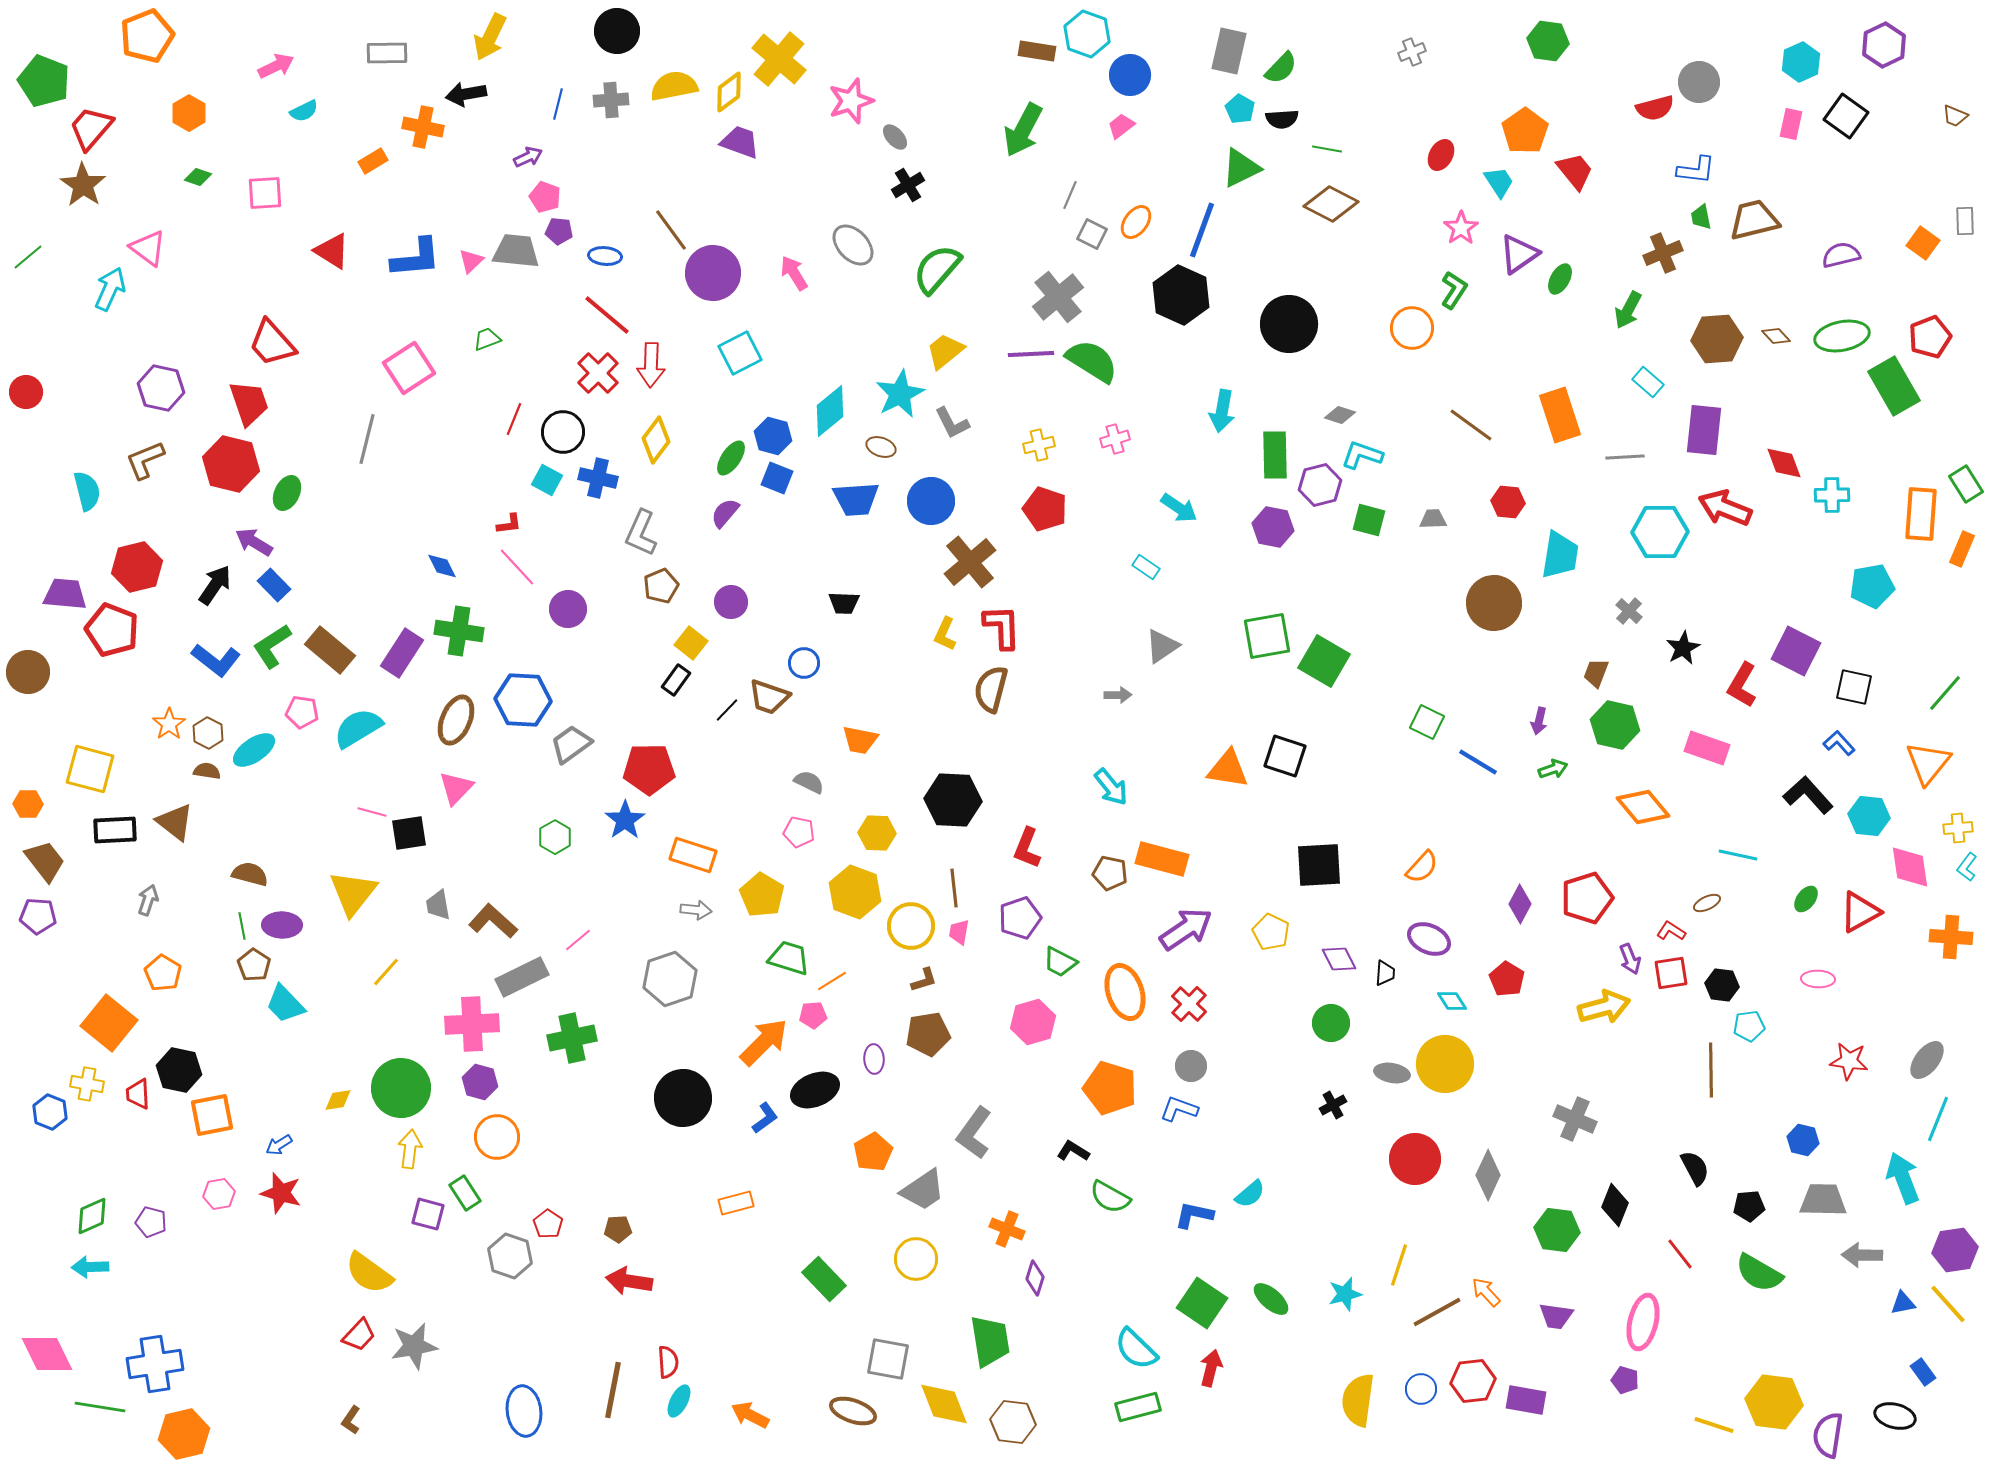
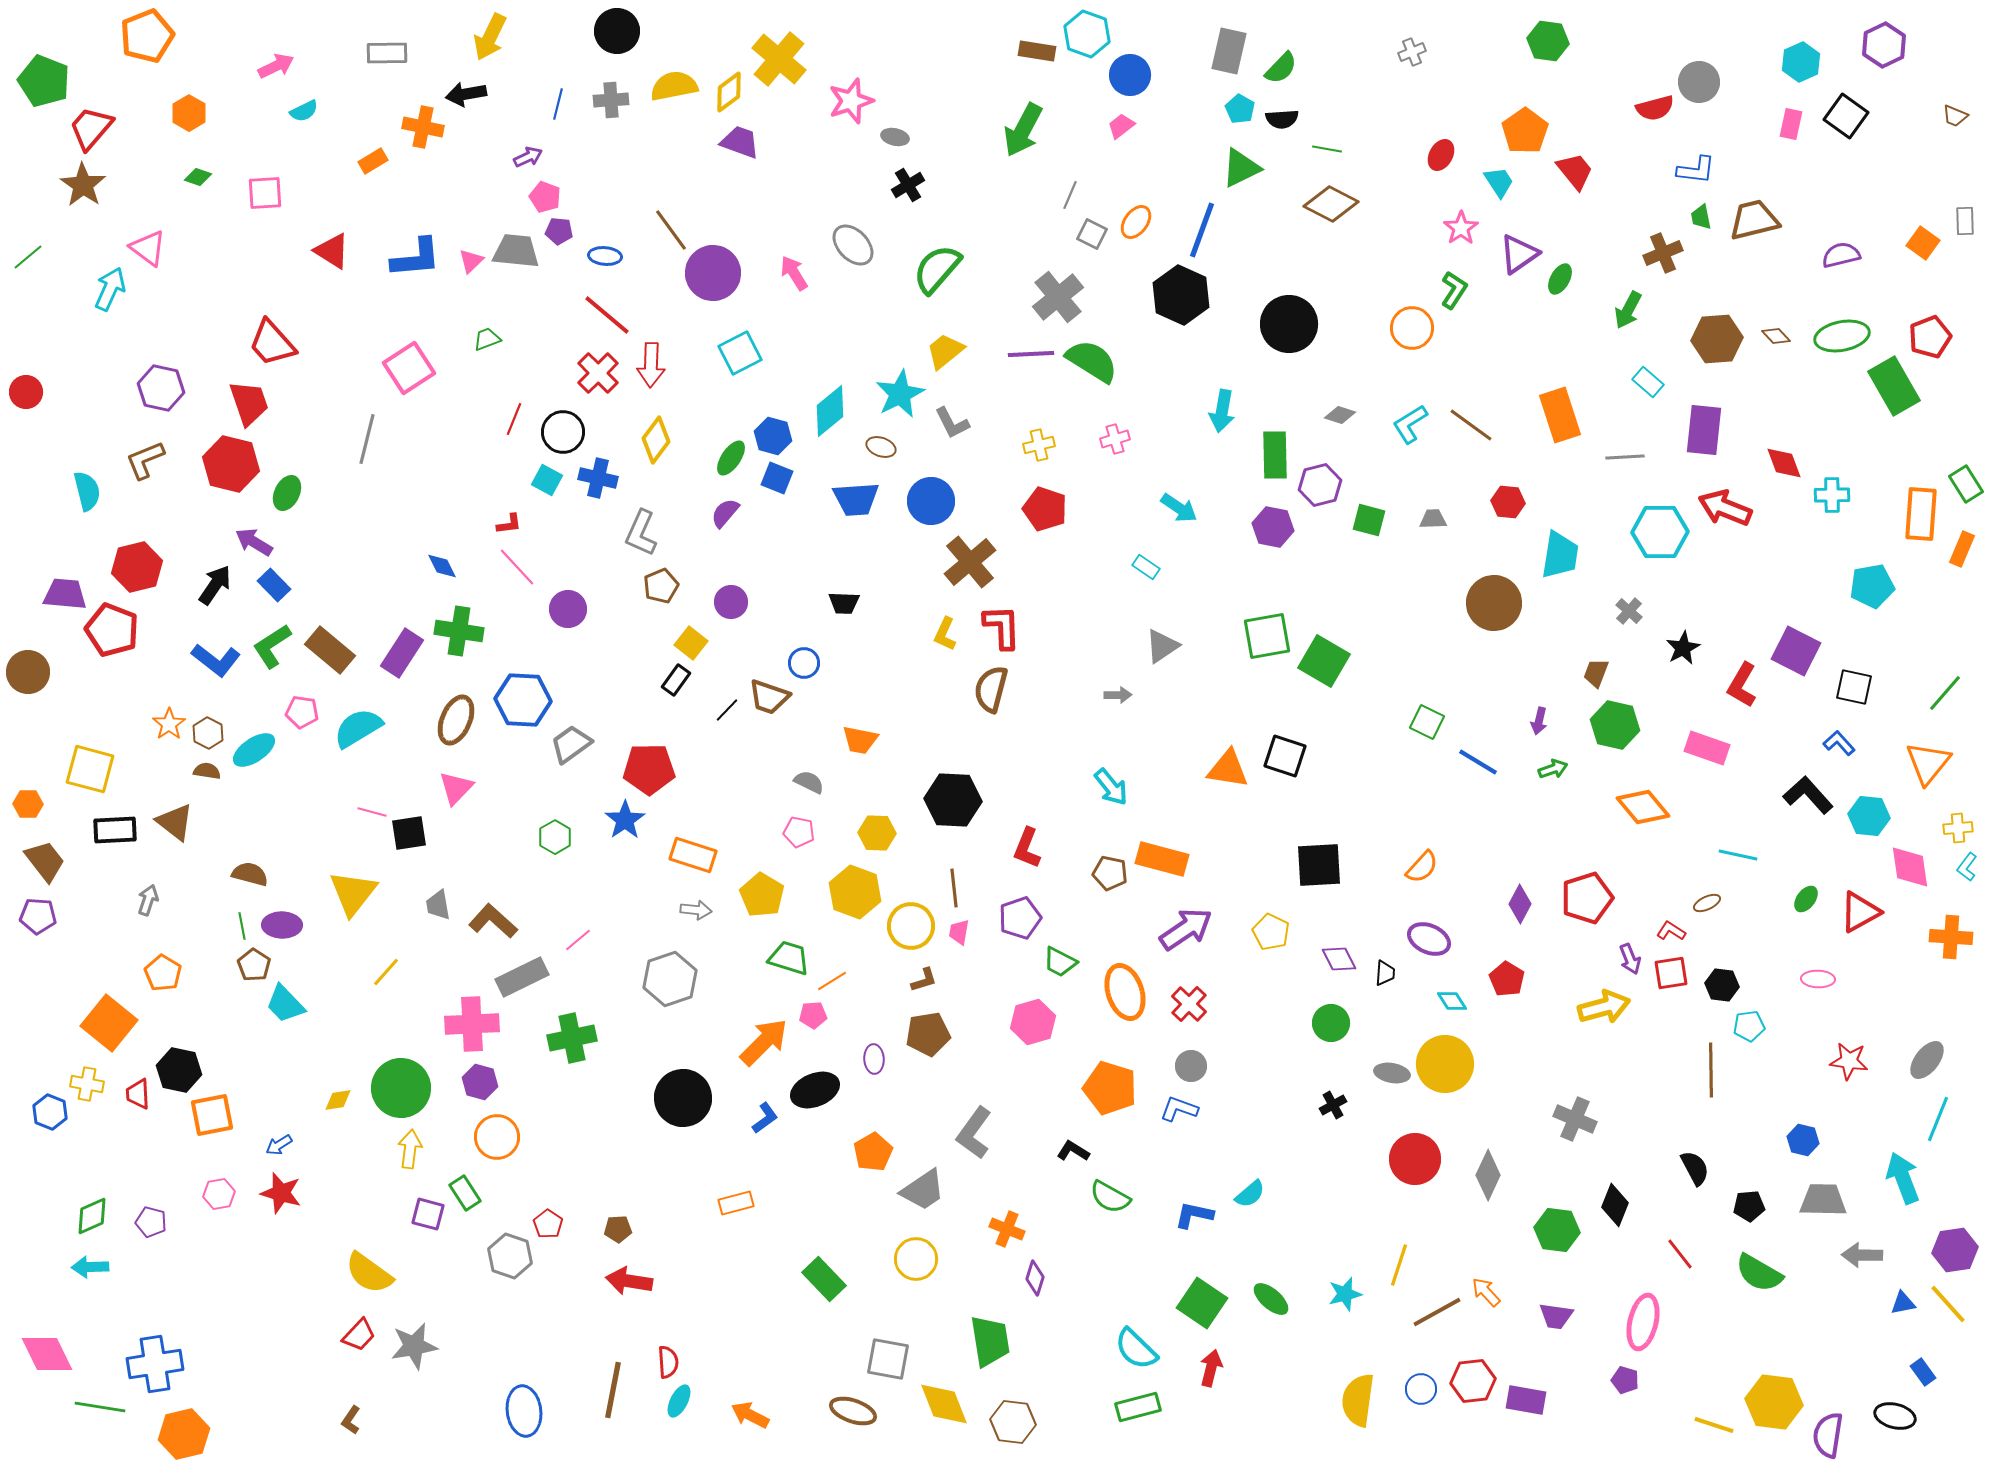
gray ellipse at (895, 137): rotated 36 degrees counterclockwise
cyan L-shape at (1362, 455): moved 48 px right, 31 px up; rotated 51 degrees counterclockwise
